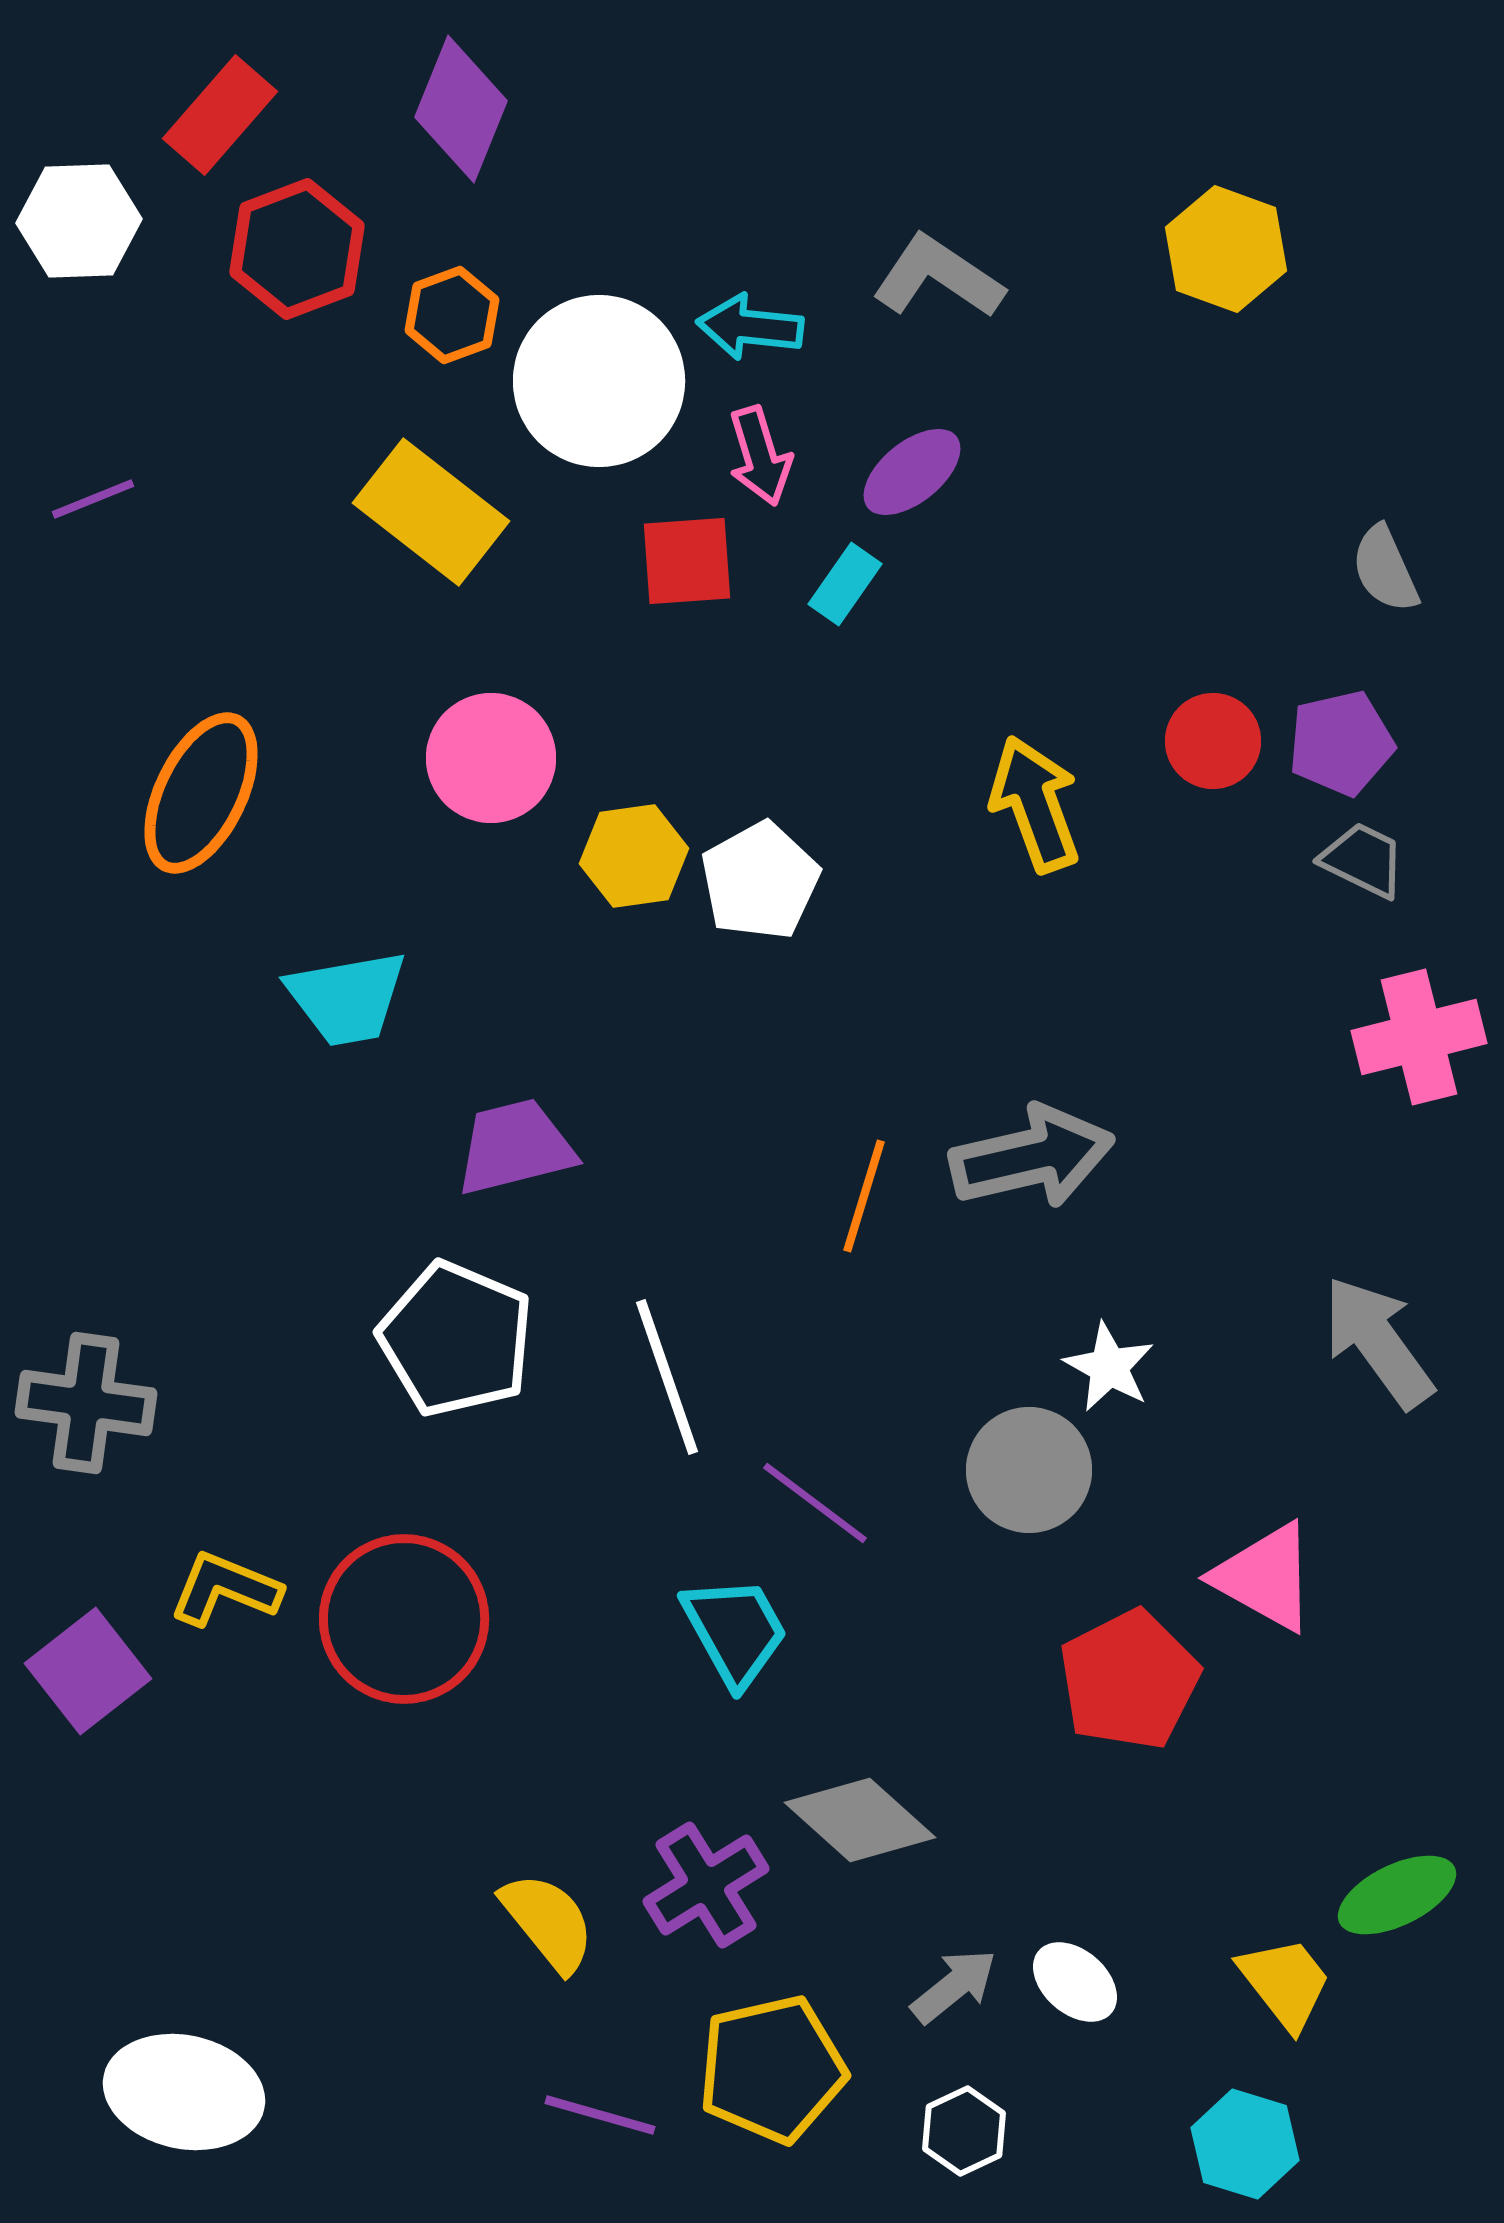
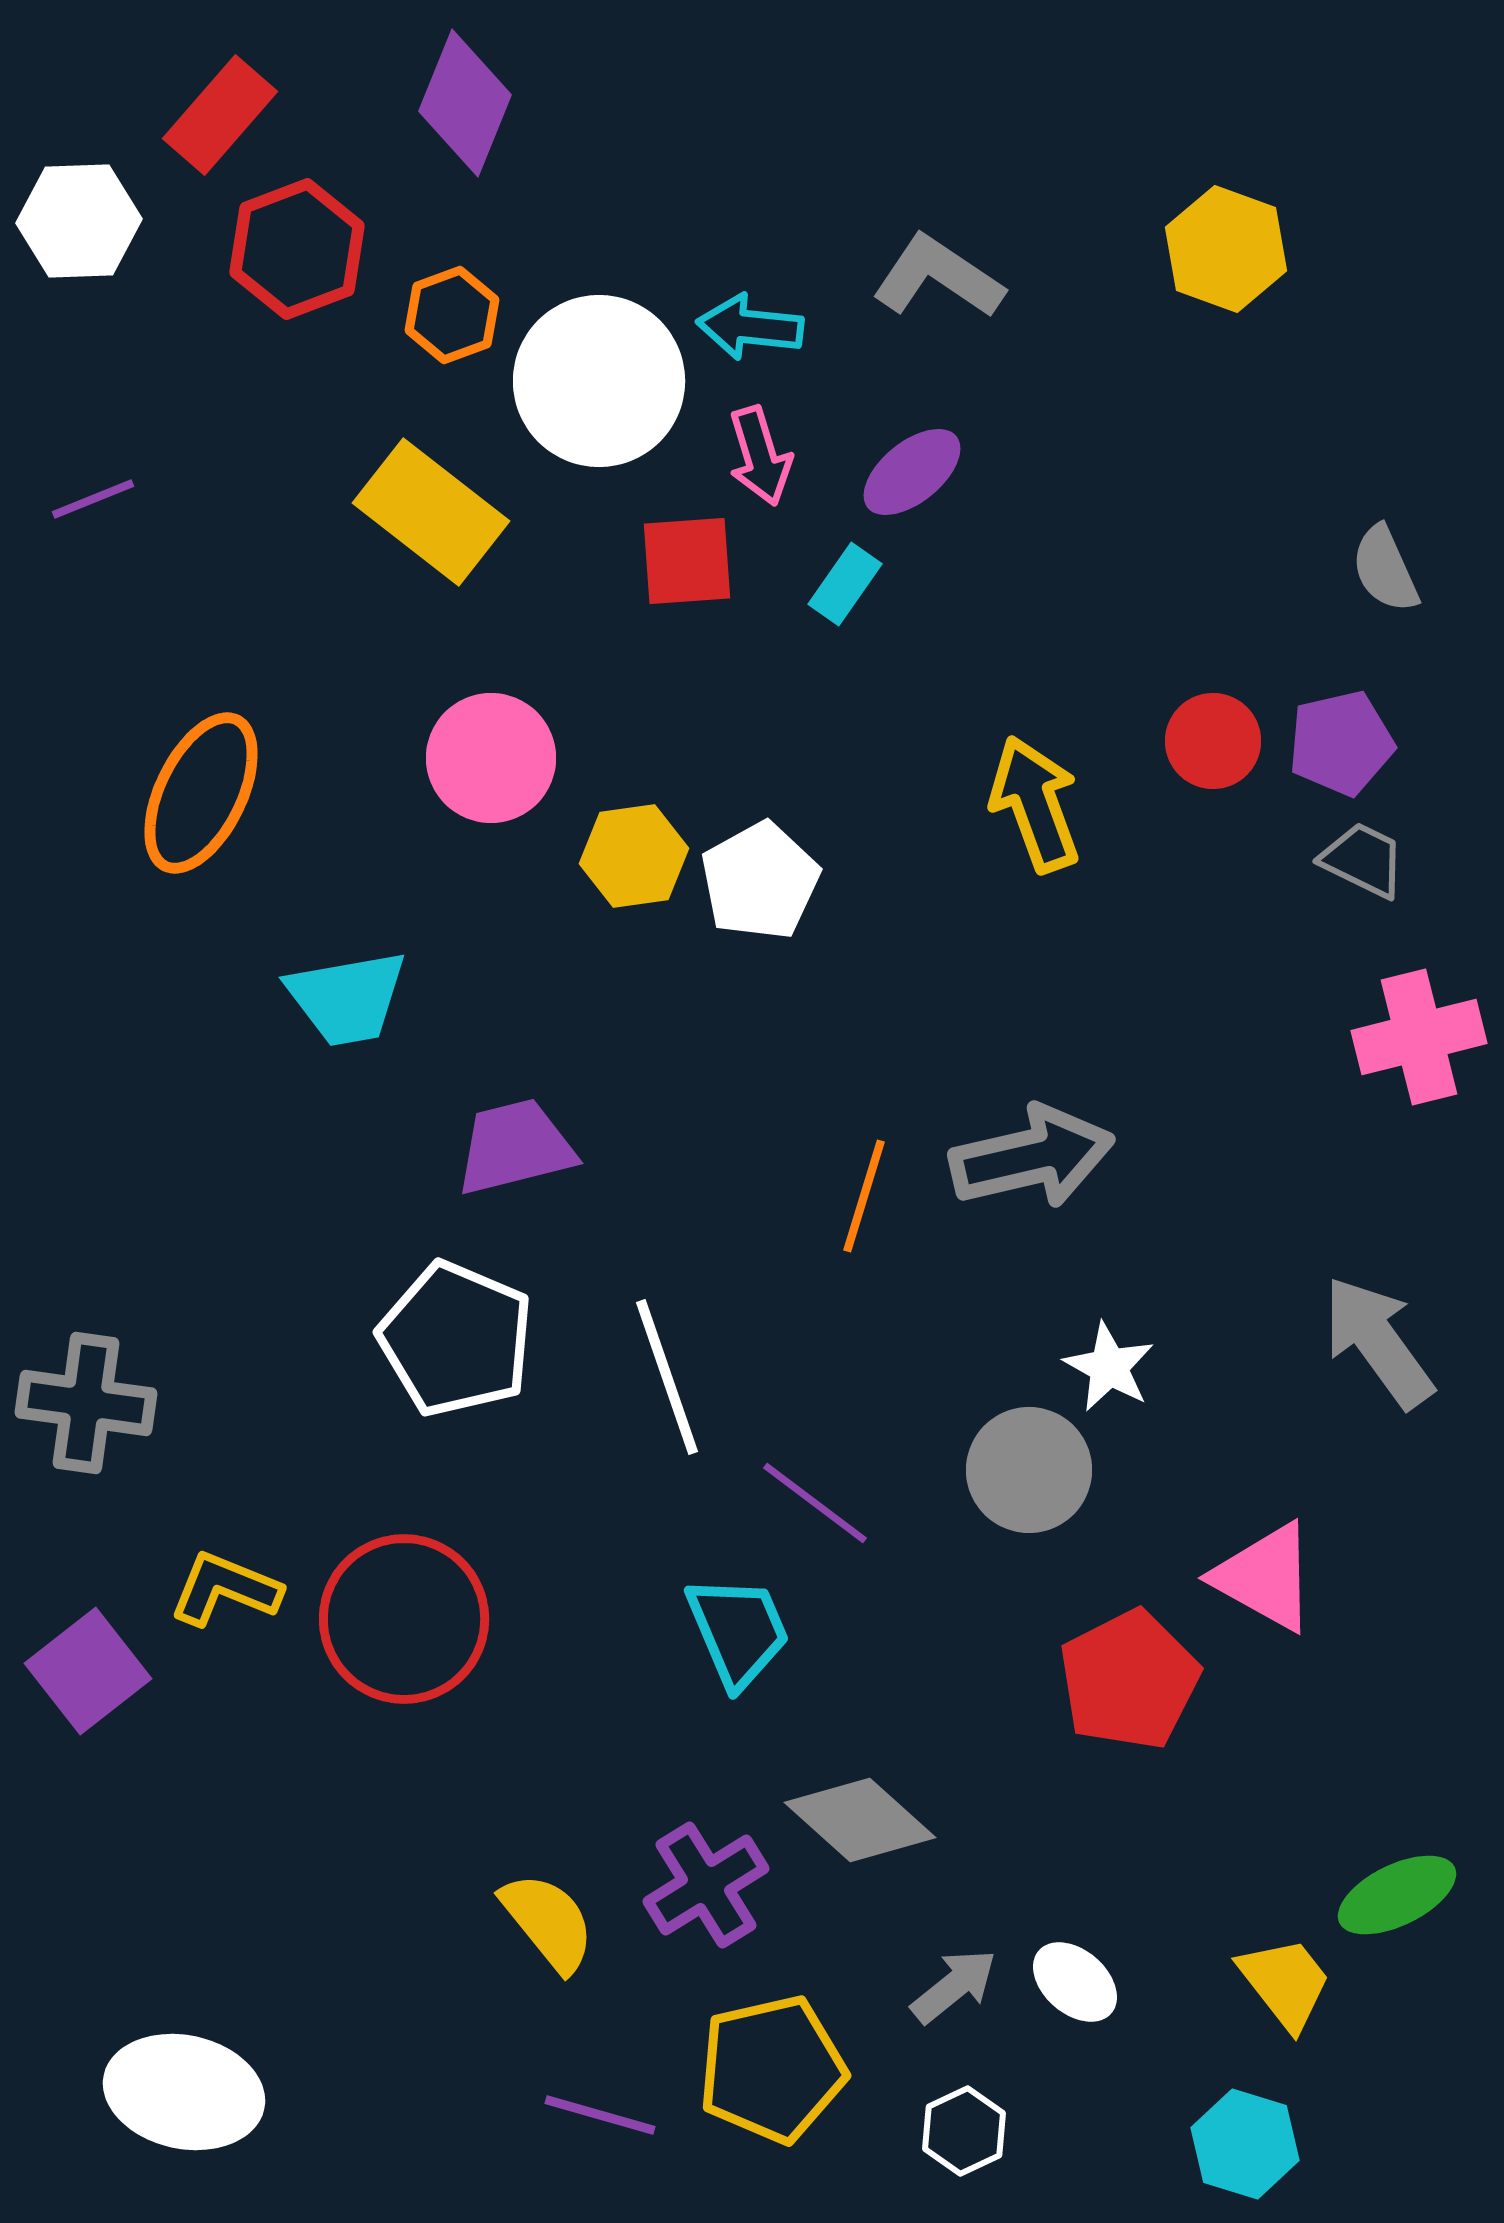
purple diamond at (461, 109): moved 4 px right, 6 px up
cyan trapezoid at (735, 1631): moved 3 px right; rotated 6 degrees clockwise
